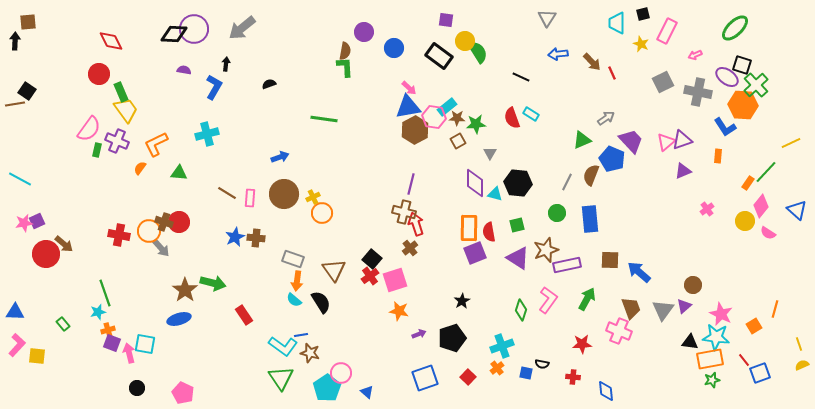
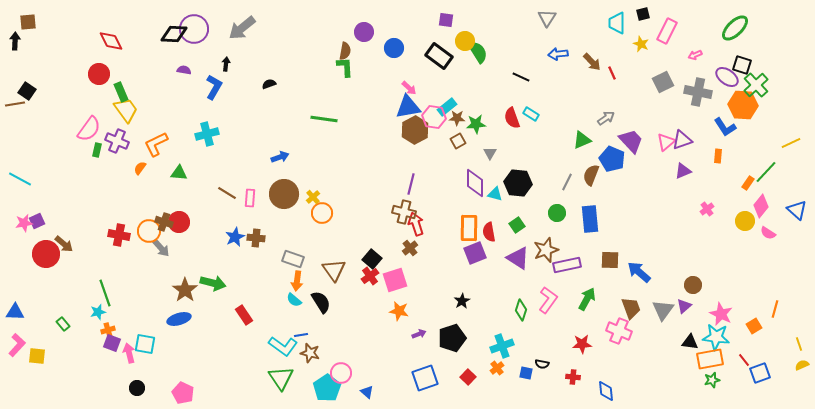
yellow cross at (313, 197): rotated 16 degrees counterclockwise
green square at (517, 225): rotated 21 degrees counterclockwise
